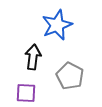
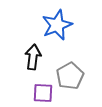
gray pentagon: rotated 16 degrees clockwise
purple square: moved 17 px right
